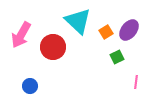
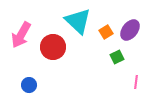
purple ellipse: moved 1 px right
blue circle: moved 1 px left, 1 px up
